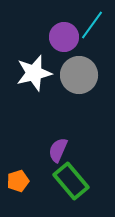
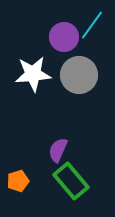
white star: moved 1 px left, 1 px down; rotated 9 degrees clockwise
